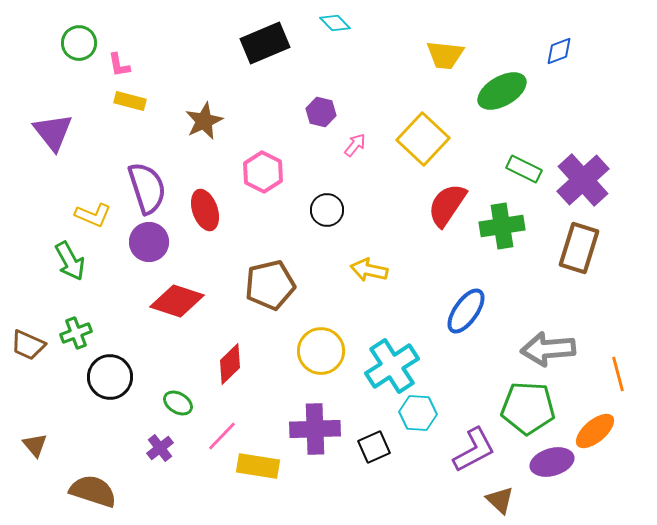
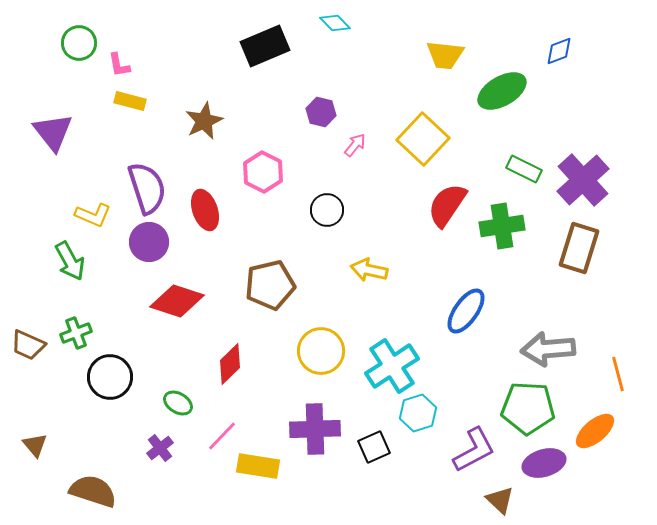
black rectangle at (265, 43): moved 3 px down
cyan hexagon at (418, 413): rotated 21 degrees counterclockwise
purple ellipse at (552, 462): moved 8 px left, 1 px down
